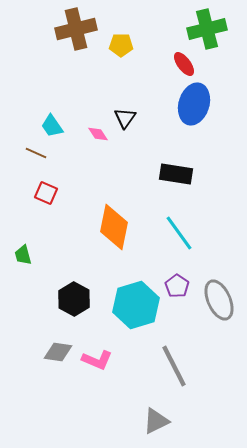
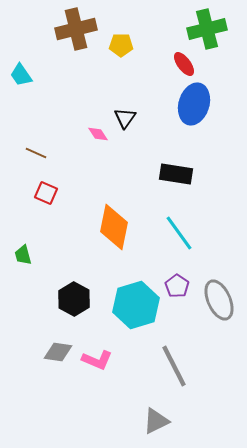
cyan trapezoid: moved 31 px left, 51 px up
